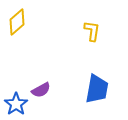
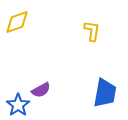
yellow diamond: rotated 20 degrees clockwise
blue trapezoid: moved 8 px right, 4 px down
blue star: moved 2 px right, 1 px down
